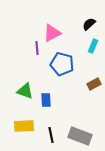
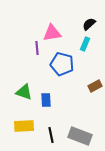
pink triangle: rotated 18 degrees clockwise
cyan rectangle: moved 8 px left, 2 px up
brown rectangle: moved 1 px right, 2 px down
green triangle: moved 1 px left, 1 px down
